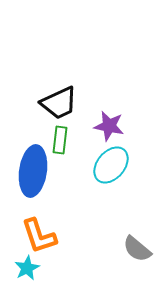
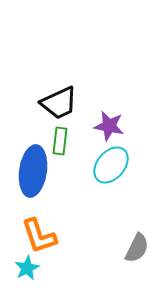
green rectangle: moved 1 px down
gray semicircle: moved 1 px up; rotated 104 degrees counterclockwise
